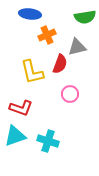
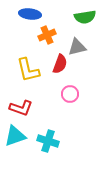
yellow L-shape: moved 4 px left, 2 px up
